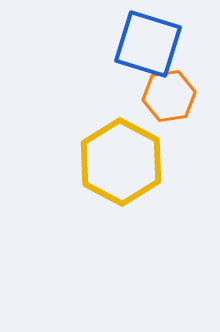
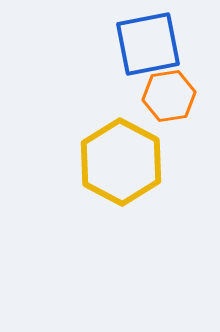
blue square: rotated 28 degrees counterclockwise
